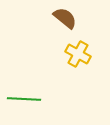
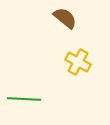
yellow cross: moved 8 px down
